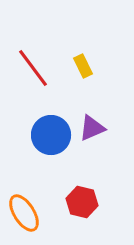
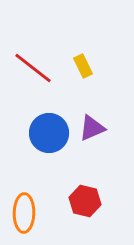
red line: rotated 15 degrees counterclockwise
blue circle: moved 2 px left, 2 px up
red hexagon: moved 3 px right, 1 px up
orange ellipse: rotated 33 degrees clockwise
